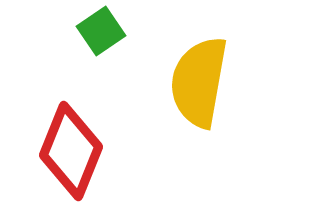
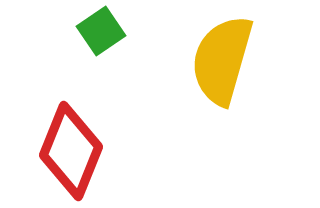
yellow semicircle: moved 23 px right, 22 px up; rotated 6 degrees clockwise
